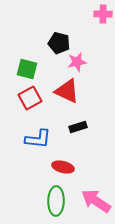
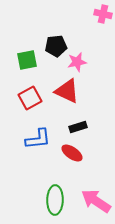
pink cross: rotated 12 degrees clockwise
black pentagon: moved 3 px left, 3 px down; rotated 20 degrees counterclockwise
green square: moved 9 px up; rotated 25 degrees counterclockwise
blue L-shape: rotated 12 degrees counterclockwise
red ellipse: moved 9 px right, 14 px up; rotated 20 degrees clockwise
green ellipse: moved 1 px left, 1 px up
